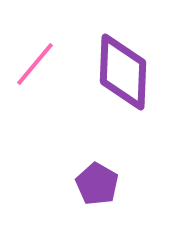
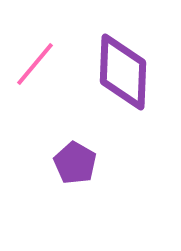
purple pentagon: moved 22 px left, 21 px up
